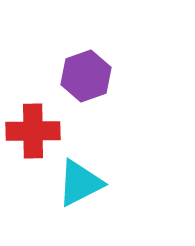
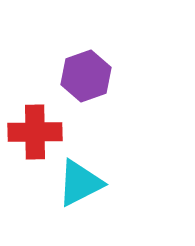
red cross: moved 2 px right, 1 px down
